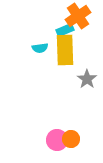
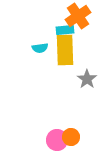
cyan rectangle: rotated 18 degrees clockwise
orange circle: moved 2 px up
